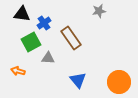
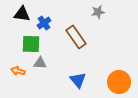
gray star: moved 1 px left, 1 px down
brown rectangle: moved 5 px right, 1 px up
green square: moved 2 px down; rotated 30 degrees clockwise
gray triangle: moved 8 px left, 5 px down
